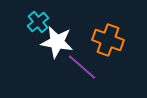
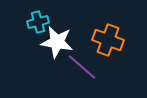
cyan cross: rotated 25 degrees clockwise
